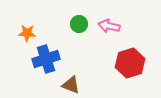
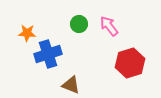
pink arrow: rotated 40 degrees clockwise
blue cross: moved 2 px right, 5 px up
